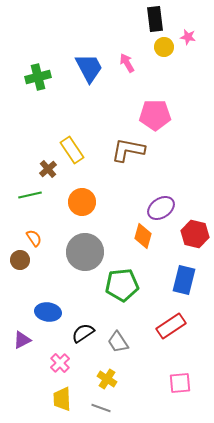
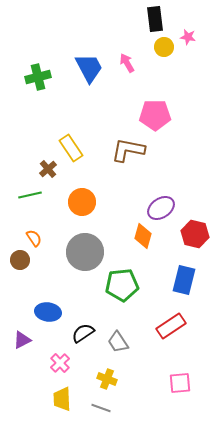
yellow rectangle: moved 1 px left, 2 px up
yellow cross: rotated 12 degrees counterclockwise
